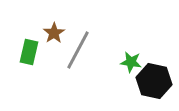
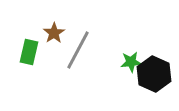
green star: rotated 15 degrees counterclockwise
black hexagon: moved 7 px up; rotated 12 degrees clockwise
